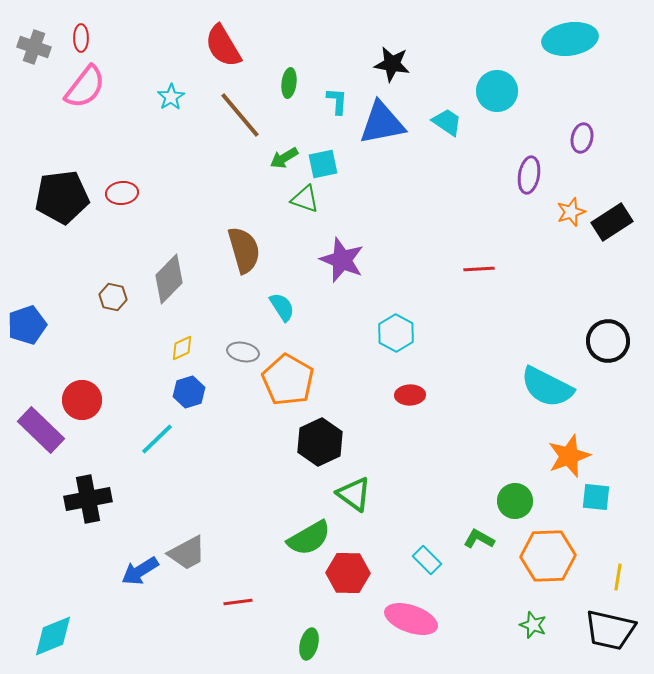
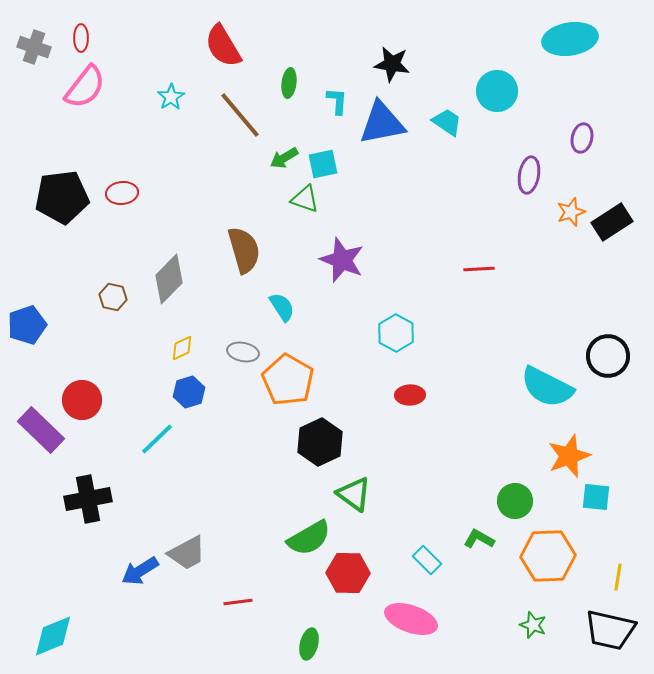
black circle at (608, 341): moved 15 px down
